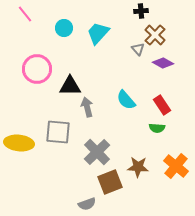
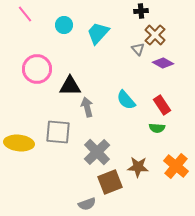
cyan circle: moved 3 px up
